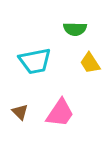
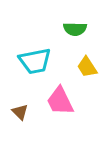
yellow trapezoid: moved 3 px left, 4 px down
pink trapezoid: moved 12 px up; rotated 120 degrees clockwise
